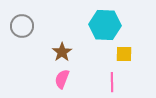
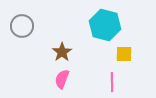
cyan hexagon: rotated 12 degrees clockwise
